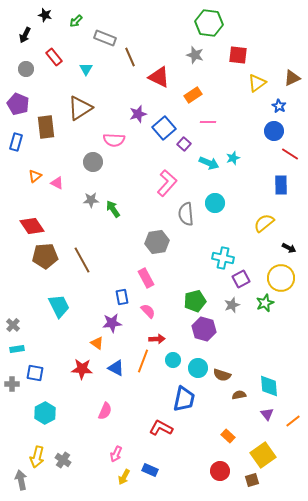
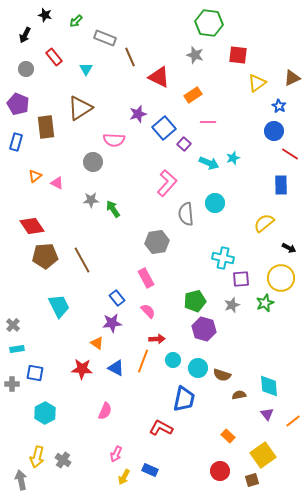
purple square at (241, 279): rotated 24 degrees clockwise
blue rectangle at (122, 297): moved 5 px left, 1 px down; rotated 28 degrees counterclockwise
